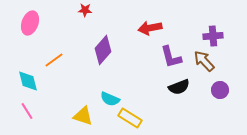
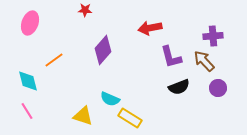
purple circle: moved 2 px left, 2 px up
